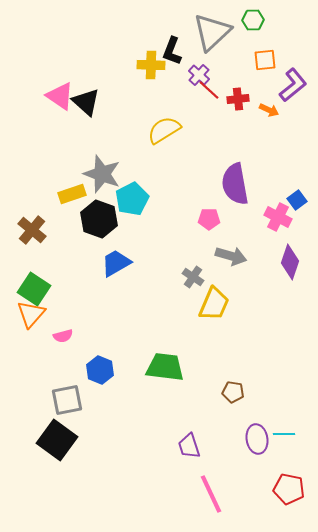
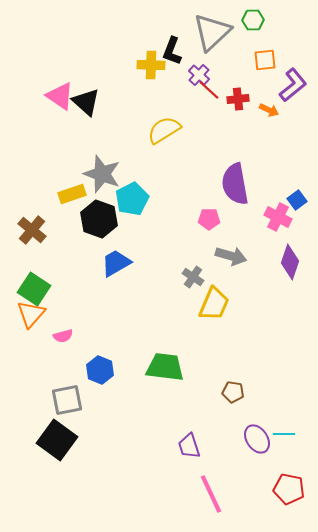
purple ellipse: rotated 24 degrees counterclockwise
